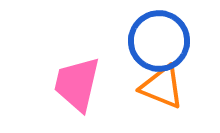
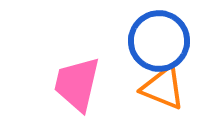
orange triangle: moved 1 px right, 1 px down
